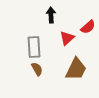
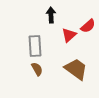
red semicircle: moved 1 px up
red triangle: moved 2 px right, 3 px up
gray rectangle: moved 1 px right, 1 px up
brown trapezoid: rotated 80 degrees counterclockwise
